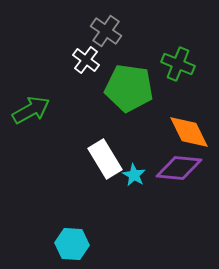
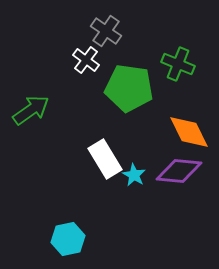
green arrow: rotated 6 degrees counterclockwise
purple diamond: moved 3 px down
cyan hexagon: moved 4 px left, 5 px up; rotated 16 degrees counterclockwise
